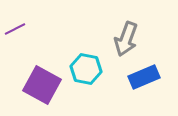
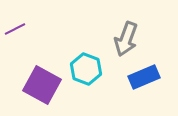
cyan hexagon: rotated 8 degrees clockwise
